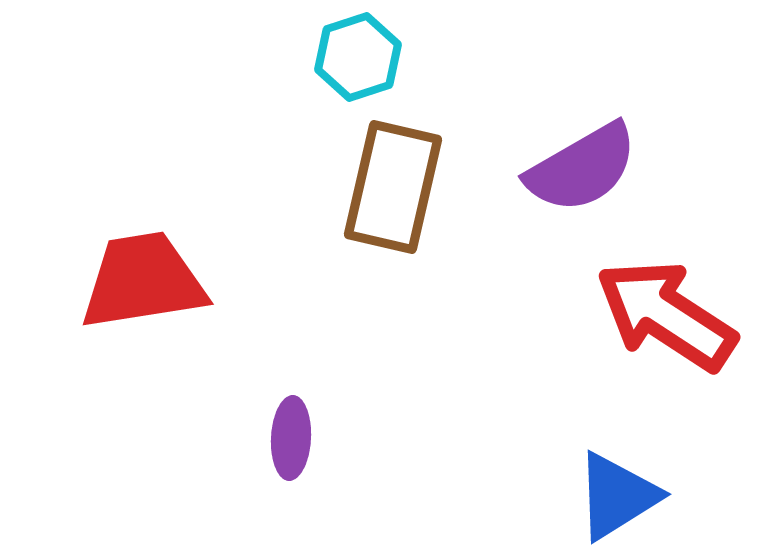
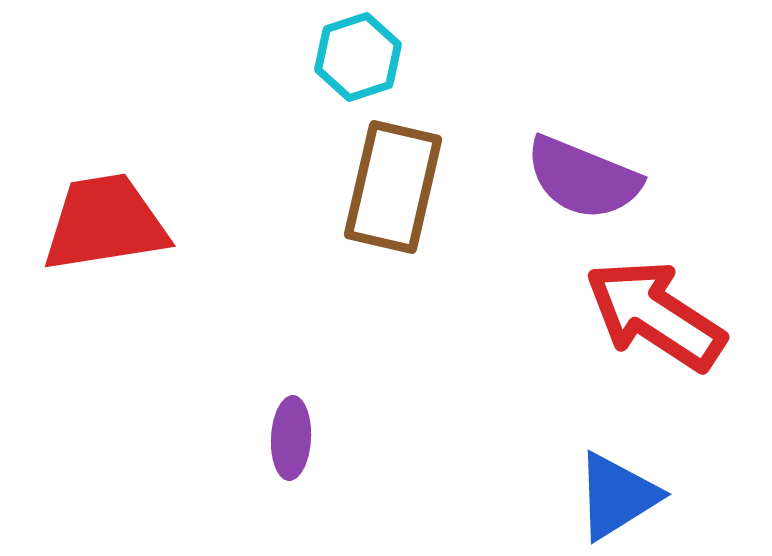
purple semicircle: moved 1 px right, 10 px down; rotated 52 degrees clockwise
red trapezoid: moved 38 px left, 58 px up
red arrow: moved 11 px left
